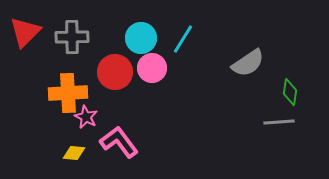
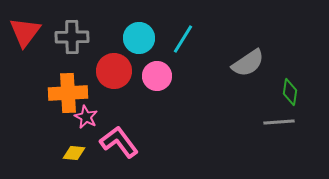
red triangle: rotated 8 degrees counterclockwise
cyan circle: moved 2 px left
pink circle: moved 5 px right, 8 px down
red circle: moved 1 px left, 1 px up
